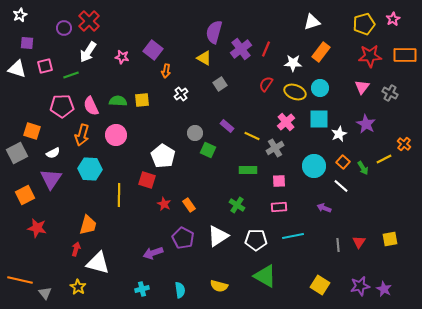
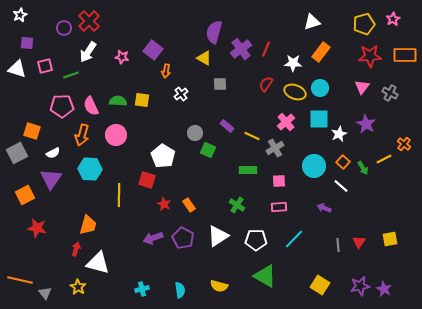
gray square at (220, 84): rotated 32 degrees clockwise
yellow square at (142, 100): rotated 14 degrees clockwise
cyan line at (293, 236): moved 1 px right, 3 px down; rotated 35 degrees counterclockwise
purple arrow at (153, 253): moved 15 px up
